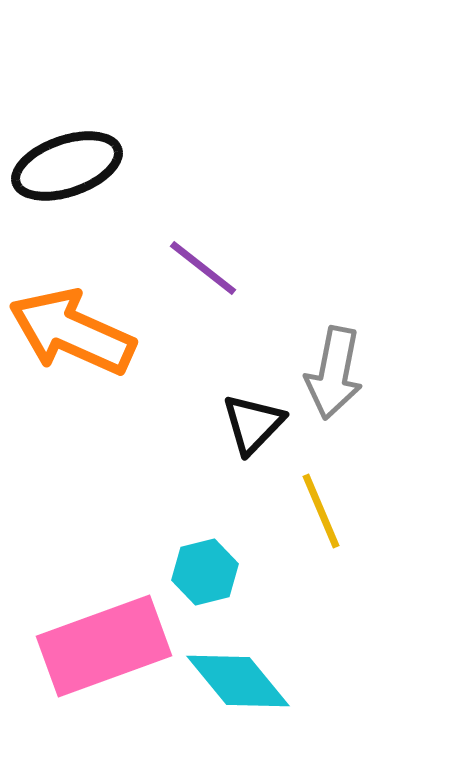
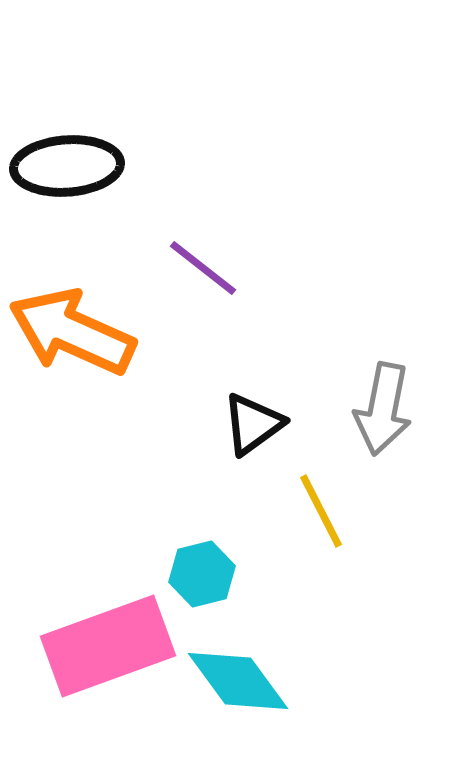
black ellipse: rotated 15 degrees clockwise
gray arrow: moved 49 px right, 36 px down
black triangle: rotated 10 degrees clockwise
yellow line: rotated 4 degrees counterclockwise
cyan hexagon: moved 3 px left, 2 px down
pink rectangle: moved 4 px right
cyan diamond: rotated 3 degrees clockwise
